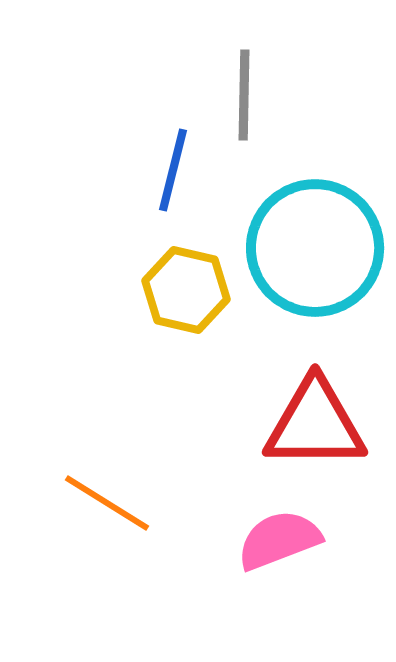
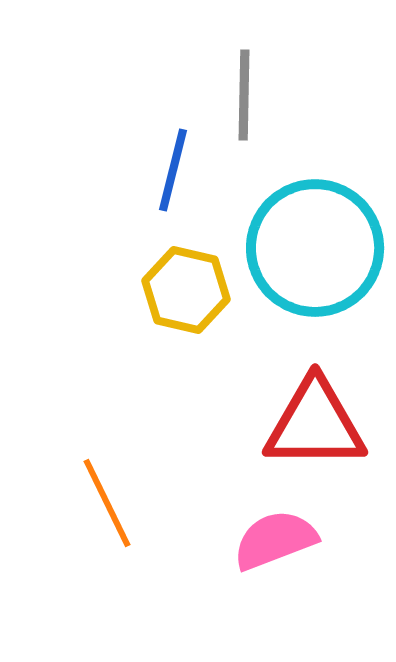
orange line: rotated 32 degrees clockwise
pink semicircle: moved 4 px left
